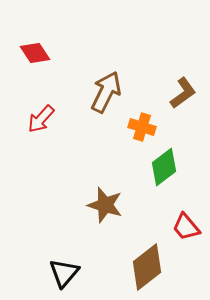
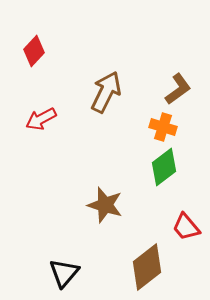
red diamond: moved 1 px left, 2 px up; rotated 76 degrees clockwise
brown L-shape: moved 5 px left, 4 px up
red arrow: rotated 20 degrees clockwise
orange cross: moved 21 px right
